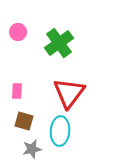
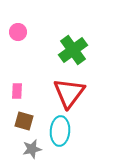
green cross: moved 14 px right, 7 px down
